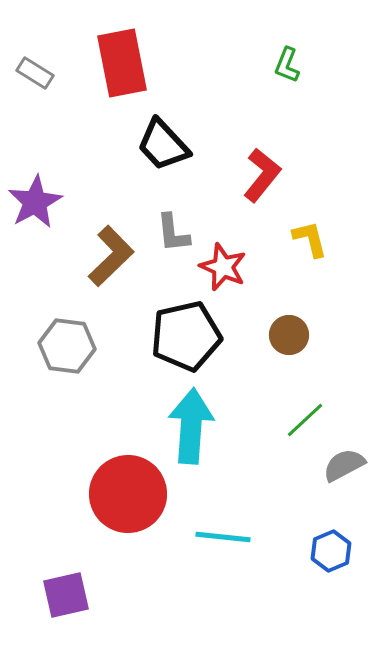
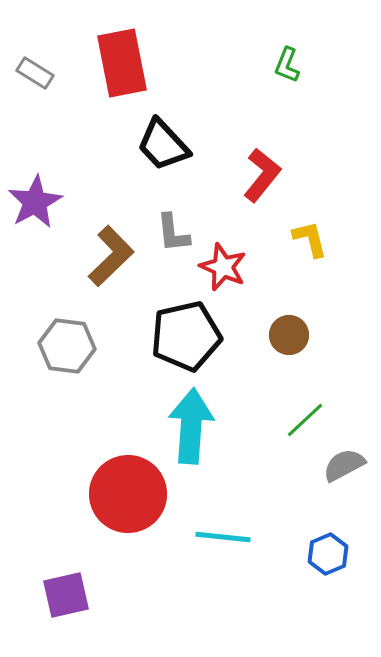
blue hexagon: moved 3 px left, 3 px down
